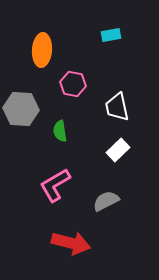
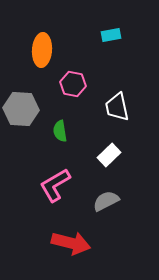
white rectangle: moved 9 px left, 5 px down
